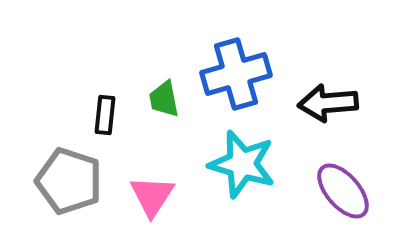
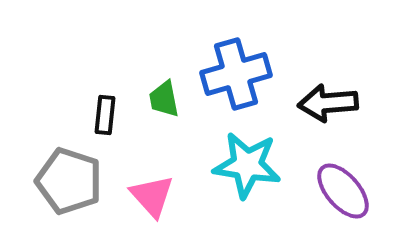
cyan star: moved 5 px right, 1 px down; rotated 8 degrees counterclockwise
pink triangle: rotated 15 degrees counterclockwise
